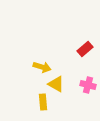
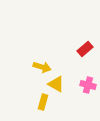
yellow rectangle: rotated 21 degrees clockwise
